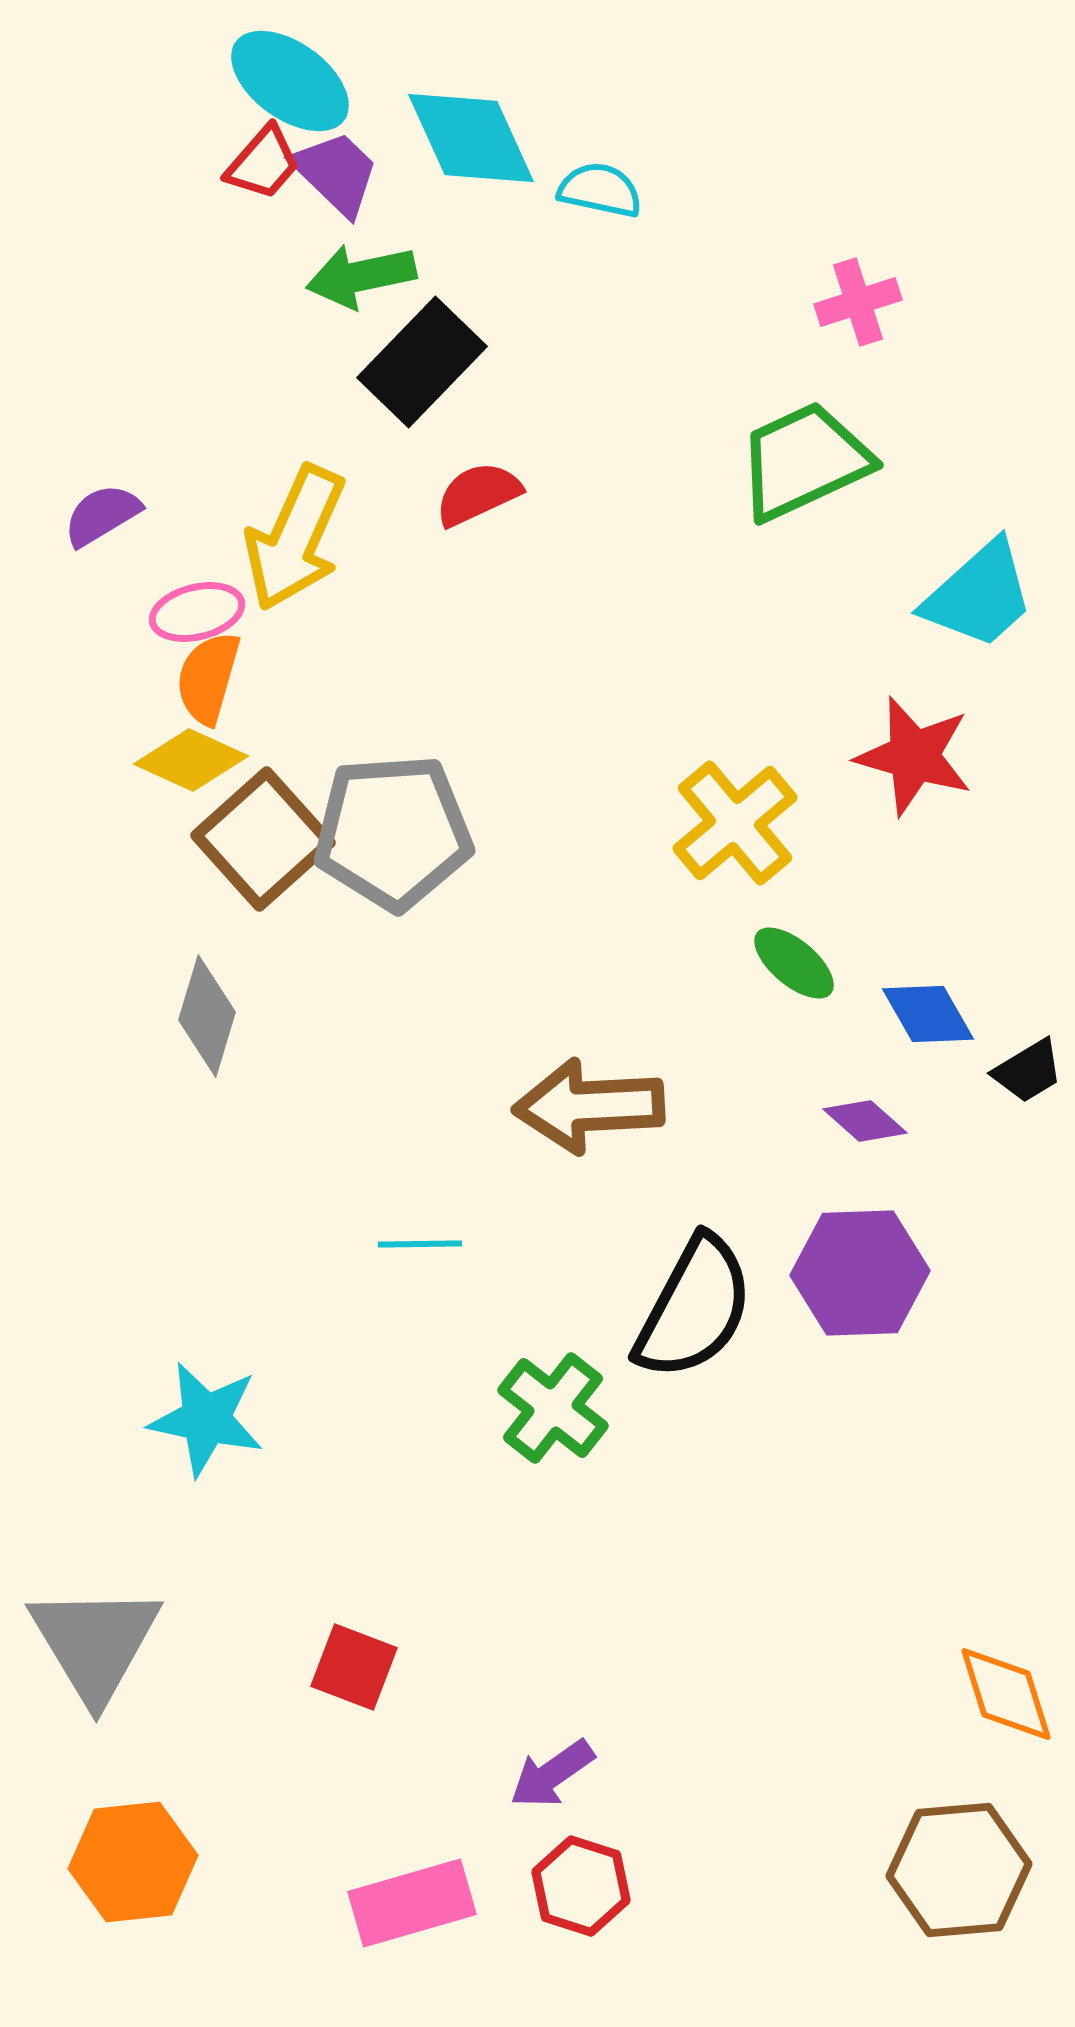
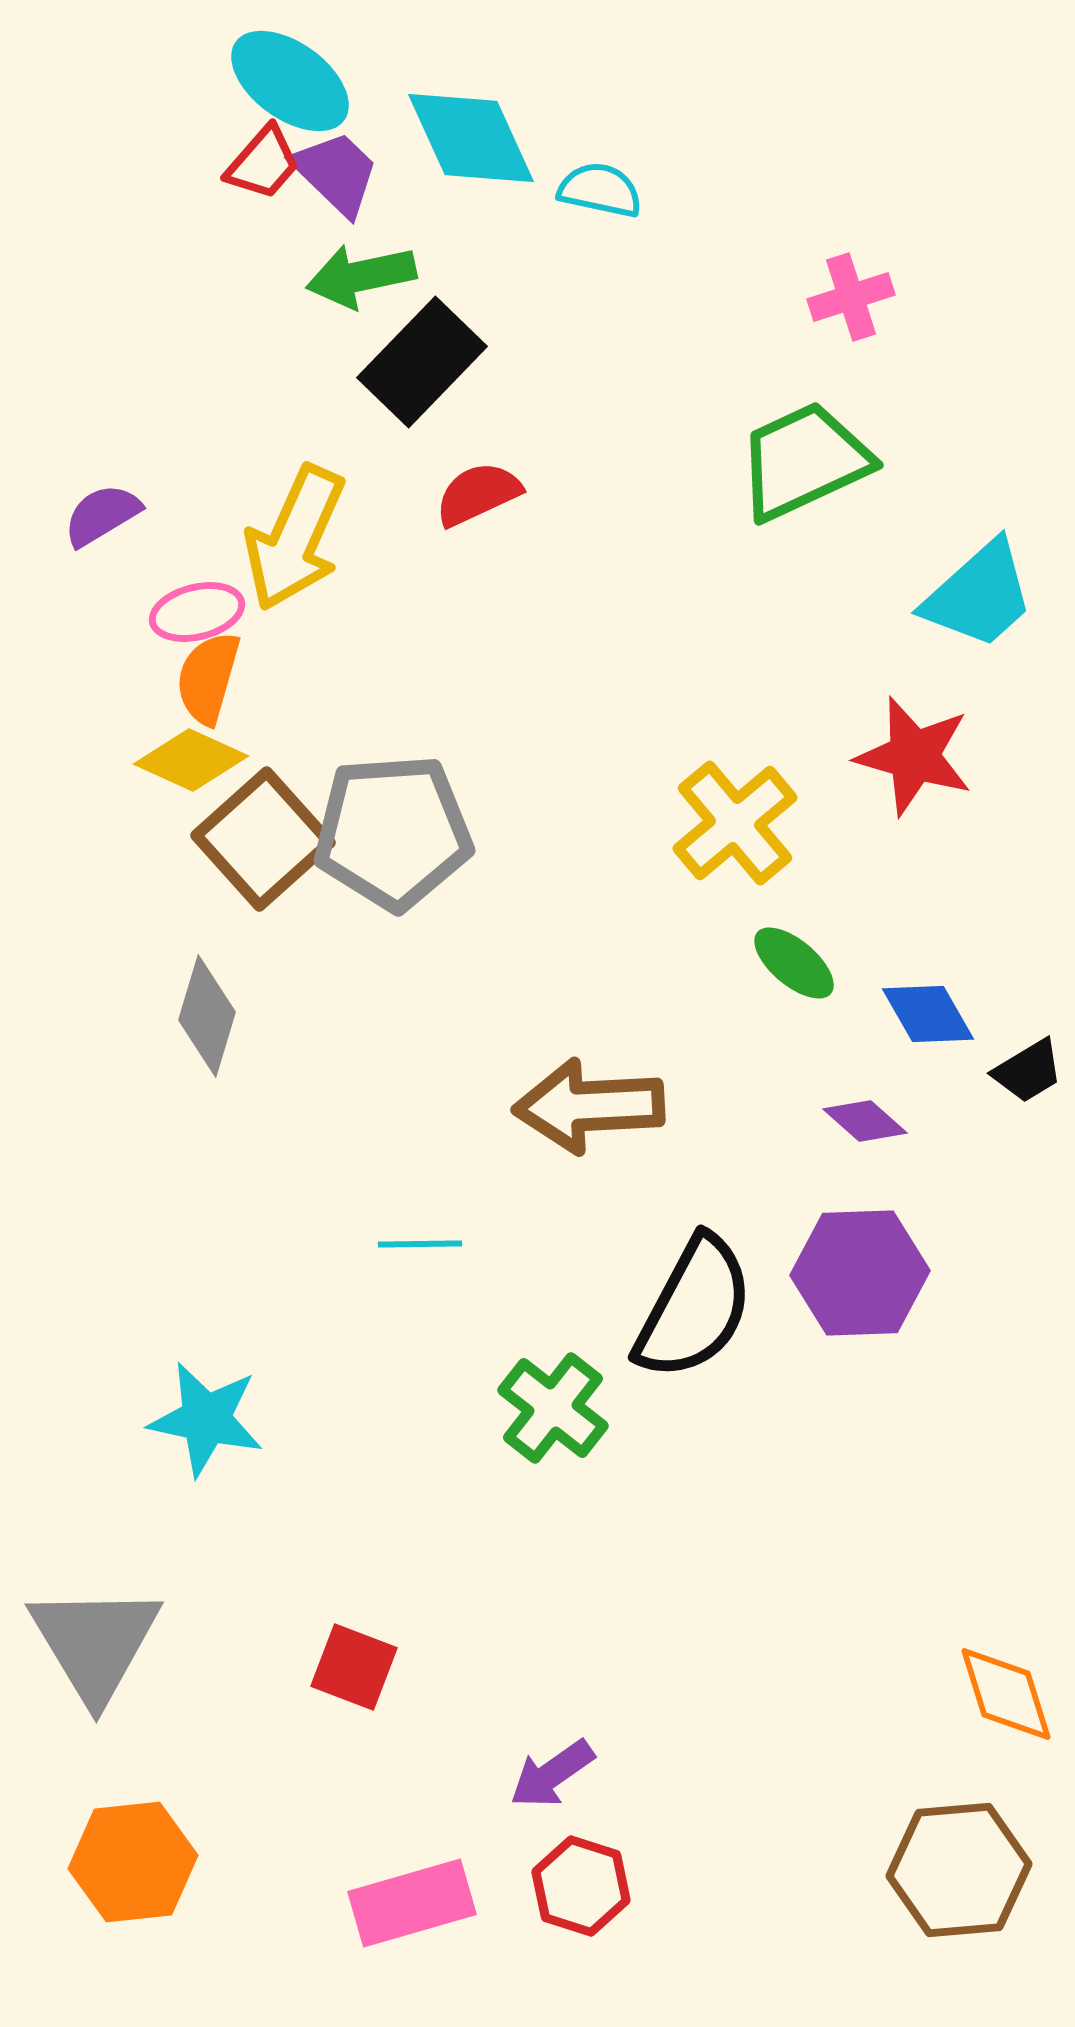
pink cross: moved 7 px left, 5 px up
